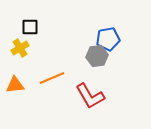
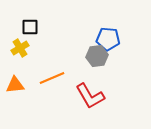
blue pentagon: rotated 15 degrees clockwise
